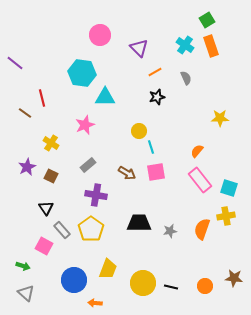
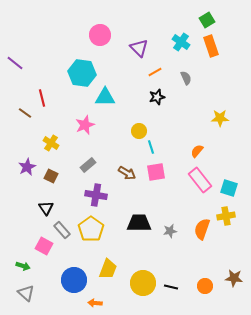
cyan cross at (185, 45): moved 4 px left, 3 px up
